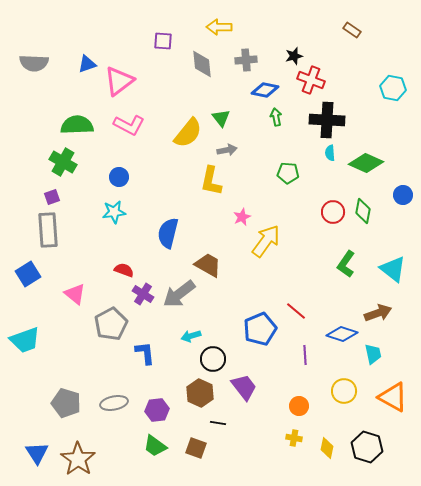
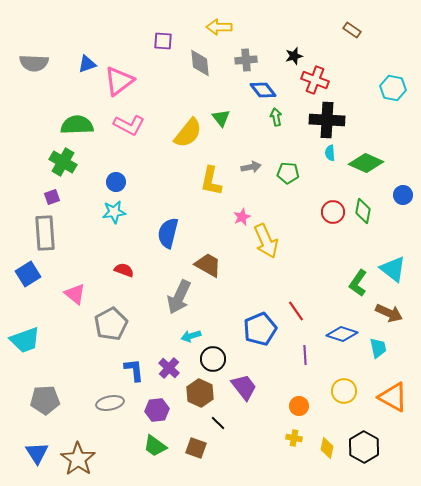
gray diamond at (202, 64): moved 2 px left, 1 px up
red cross at (311, 80): moved 4 px right
blue diamond at (265, 90): moved 2 px left; rotated 40 degrees clockwise
gray arrow at (227, 150): moved 24 px right, 17 px down
blue circle at (119, 177): moved 3 px left, 5 px down
gray rectangle at (48, 230): moved 3 px left, 3 px down
yellow arrow at (266, 241): rotated 120 degrees clockwise
green L-shape at (346, 264): moved 12 px right, 19 px down
purple cross at (143, 294): moved 26 px right, 74 px down; rotated 10 degrees clockwise
gray arrow at (179, 294): moved 3 px down; rotated 28 degrees counterclockwise
red line at (296, 311): rotated 15 degrees clockwise
brown arrow at (378, 313): moved 11 px right; rotated 44 degrees clockwise
blue L-shape at (145, 353): moved 11 px left, 17 px down
cyan trapezoid at (373, 354): moved 5 px right, 6 px up
gray pentagon at (66, 403): moved 21 px left, 3 px up; rotated 20 degrees counterclockwise
gray ellipse at (114, 403): moved 4 px left
black line at (218, 423): rotated 35 degrees clockwise
black hexagon at (367, 447): moved 3 px left; rotated 12 degrees clockwise
